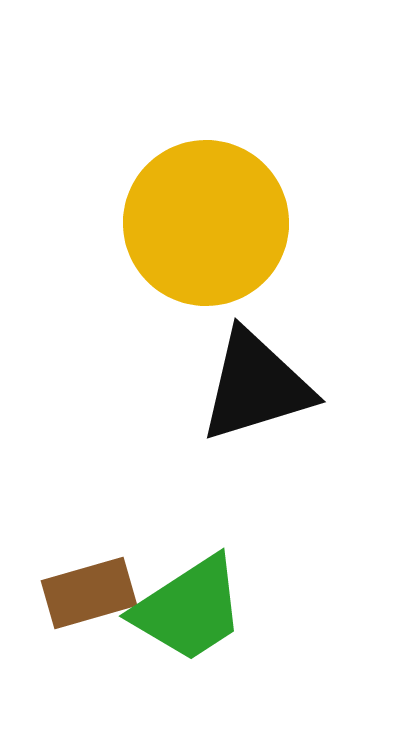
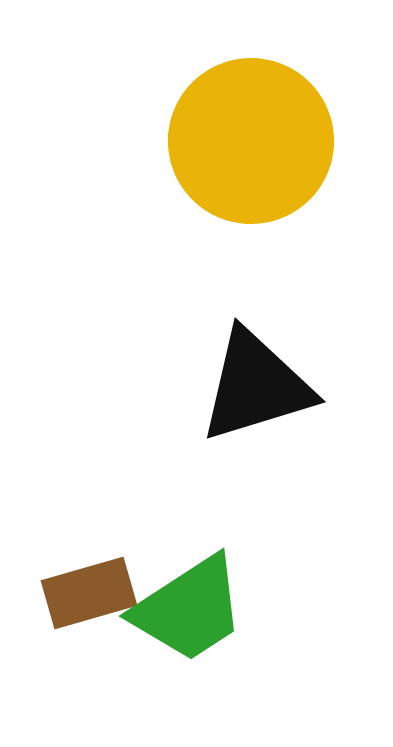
yellow circle: moved 45 px right, 82 px up
